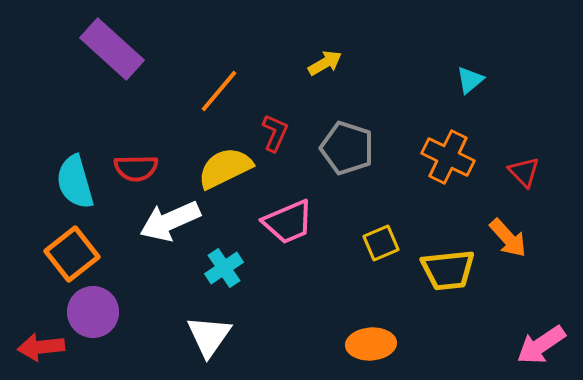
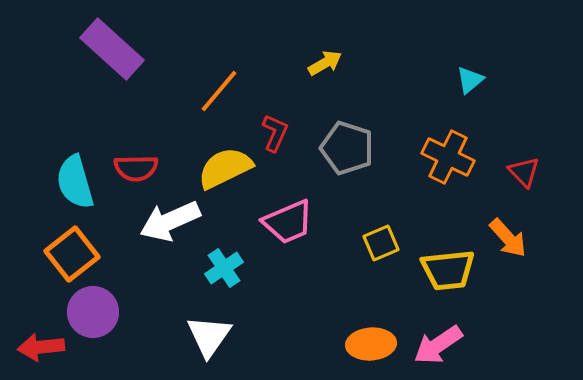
pink arrow: moved 103 px left
